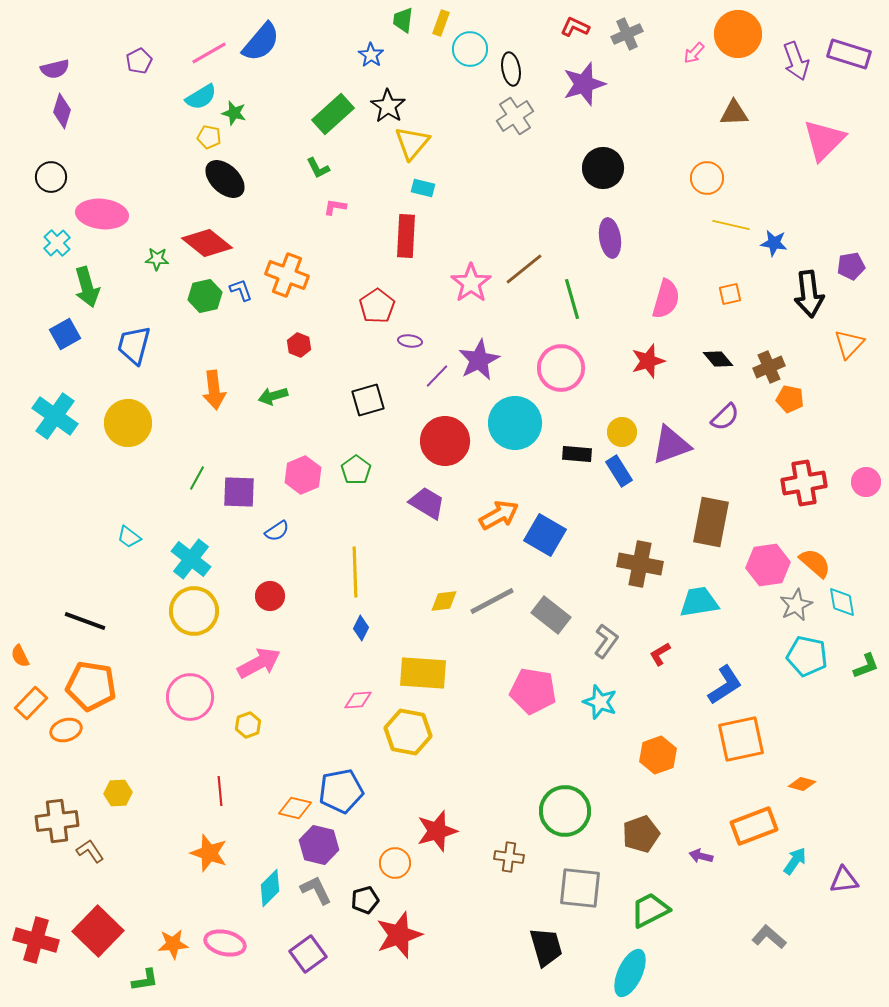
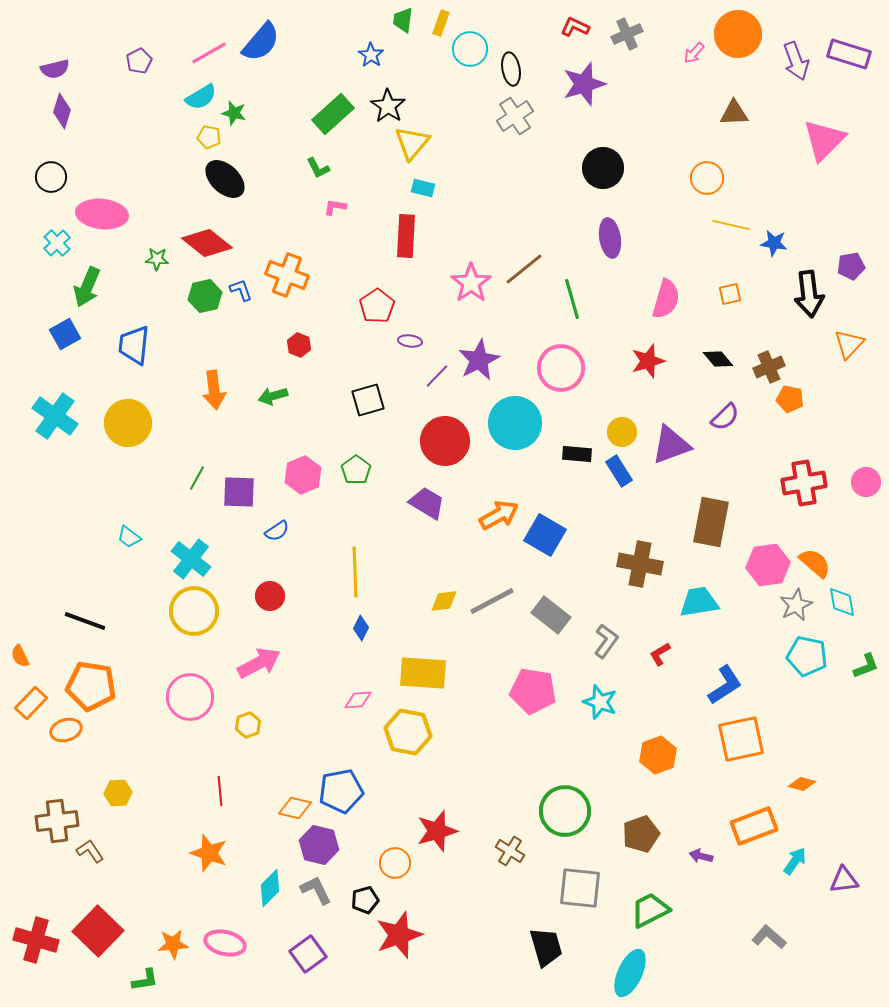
green arrow at (87, 287): rotated 39 degrees clockwise
blue trapezoid at (134, 345): rotated 9 degrees counterclockwise
brown cross at (509, 857): moved 1 px right, 6 px up; rotated 24 degrees clockwise
